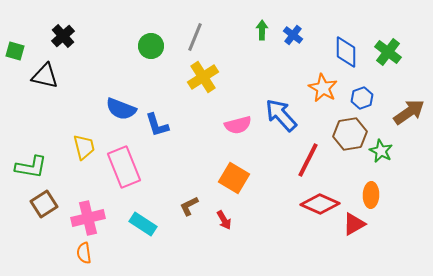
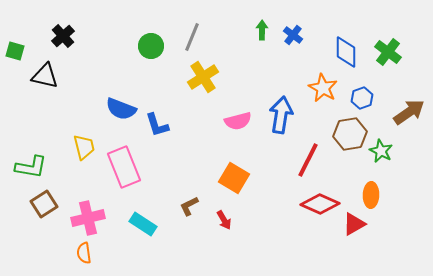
gray line: moved 3 px left
blue arrow: rotated 51 degrees clockwise
pink semicircle: moved 4 px up
